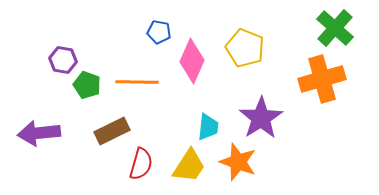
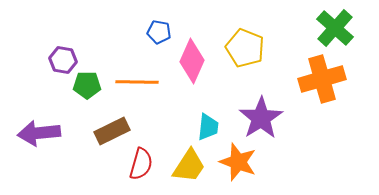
green pentagon: rotated 20 degrees counterclockwise
